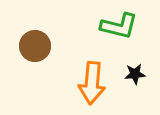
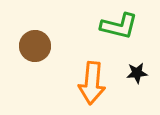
black star: moved 2 px right, 1 px up
